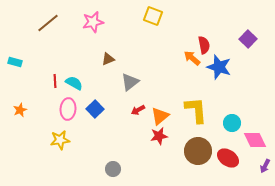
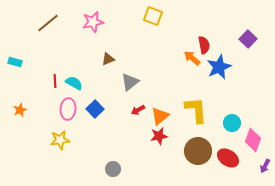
blue star: rotated 30 degrees clockwise
pink diamond: moved 2 px left; rotated 45 degrees clockwise
